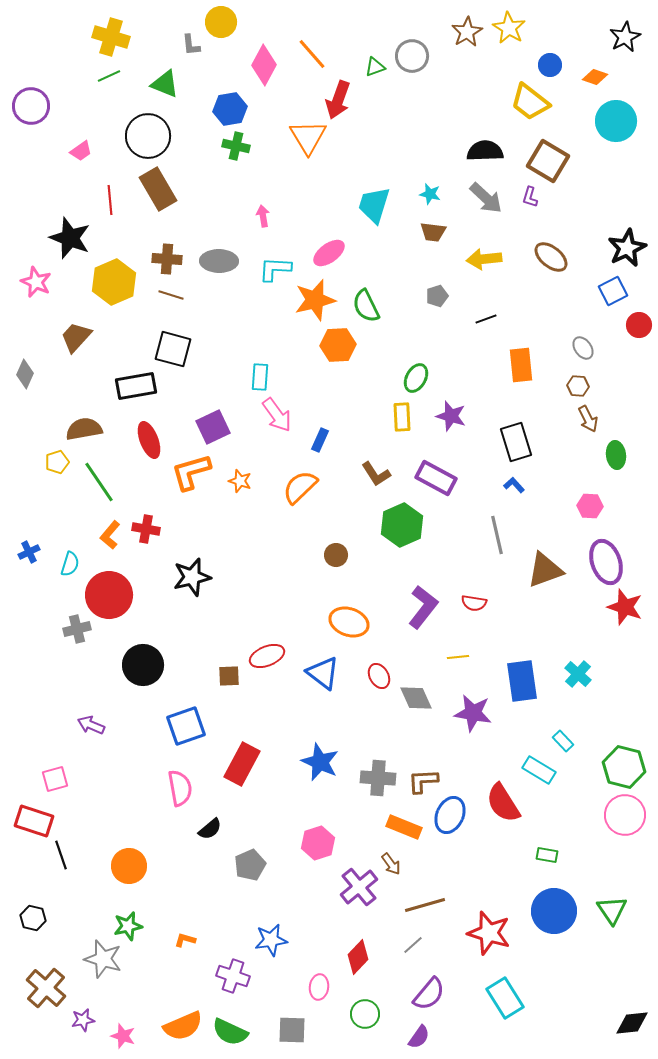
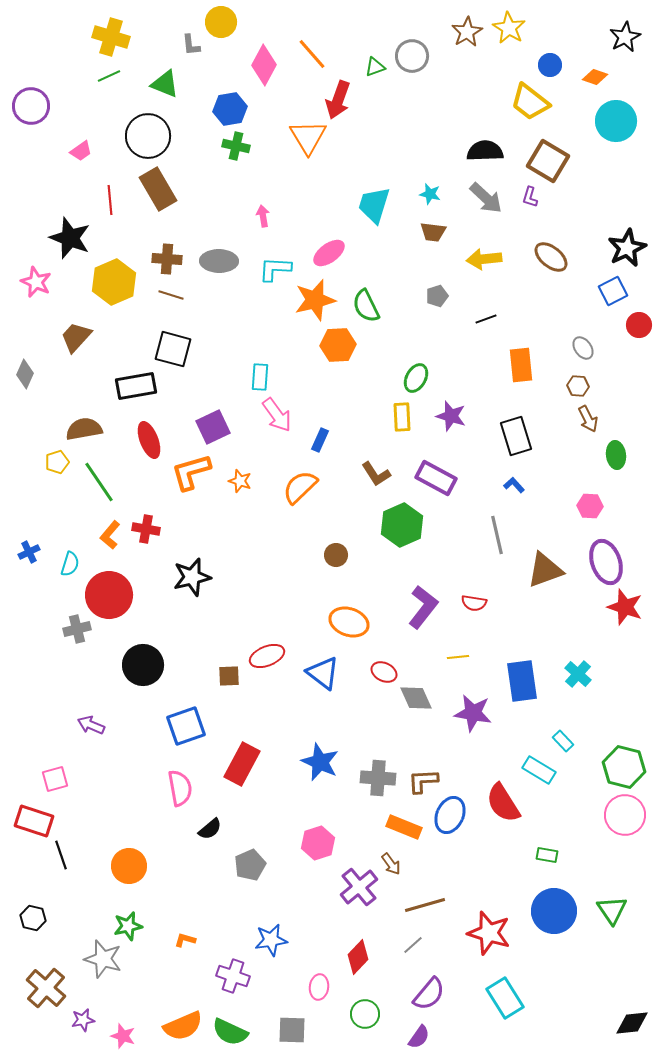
black rectangle at (516, 442): moved 6 px up
red ellipse at (379, 676): moved 5 px right, 4 px up; rotated 35 degrees counterclockwise
